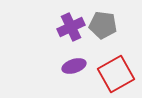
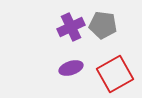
purple ellipse: moved 3 px left, 2 px down
red square: moved 1 px left
